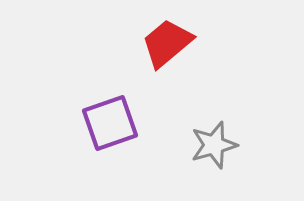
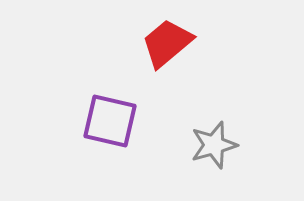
purple square: moved 2 px up; rotated 32 degrees clockwise
